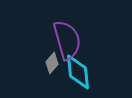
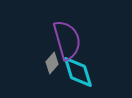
cyan diamond: rotated 12 degrees counterclockwise
